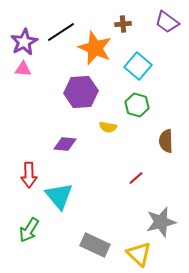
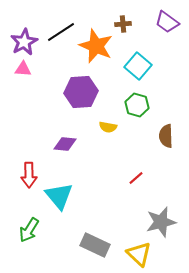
orange star: moved 1 px right, 2 px up
brown semicircle: moved 5 px up
